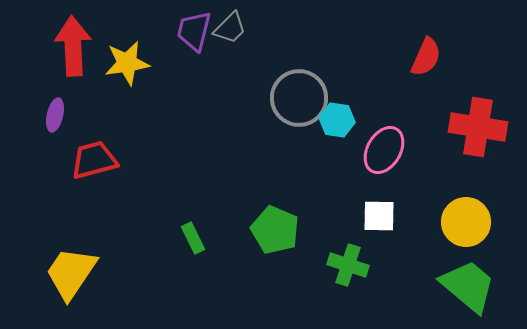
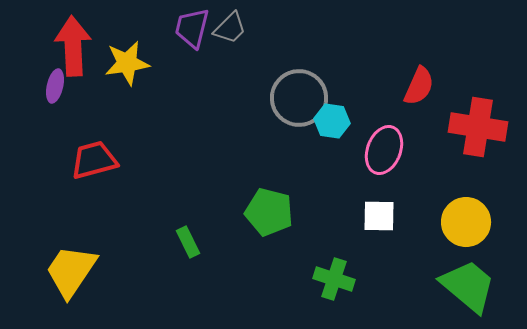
purple trapezoid: moved 2 px left, 3 px up
red semicircle: moved 7 px left, 29 px down
purple ellipse: moved 29 px up
cyan hexagon: moved 5 px left, 1 px down
pink ellipse: rotated 9 degrees counterclockwise
green pentagon: moved 6 px left, 18 px up; rotated 9 degrees counterclockwise
green rectangle: moved 5 px left, 4 px down
green cross: moved 14 px left, 14 px down
yellow trapezoid: moved 2 px up
